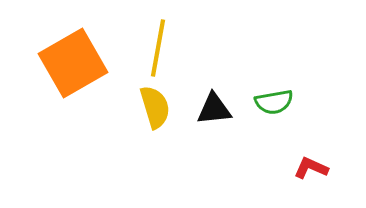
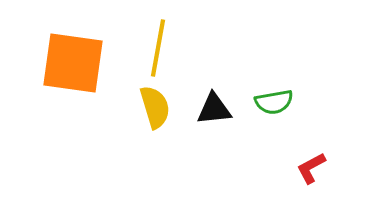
orange square: rotated 38 degrees clockwise
red L-shape: rotated 52 degrees counterclockwise
